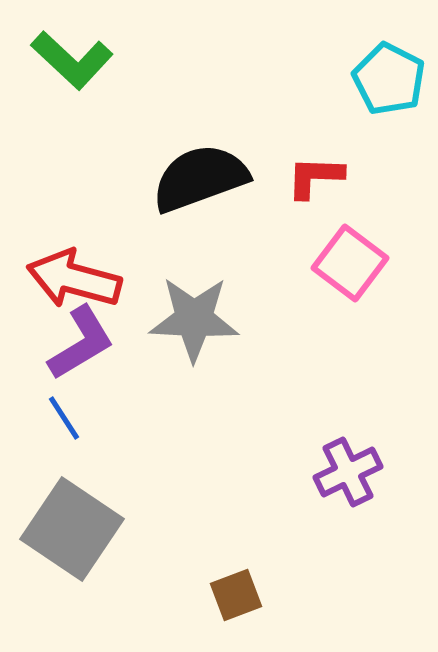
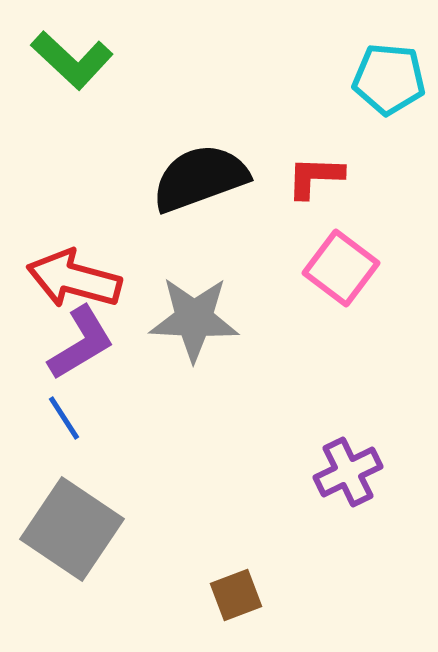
cyan pentagon: rotated 22 degrees counterclockwise
pink square: moved 9 px left, 5 px down
